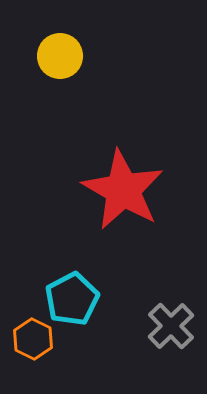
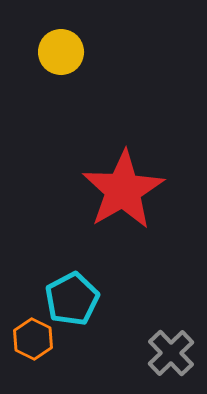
yellow circle: moved 1 px right, 4 px up
red star: rotated 12 degrees clockwise
gray cross: moved 27 px down
